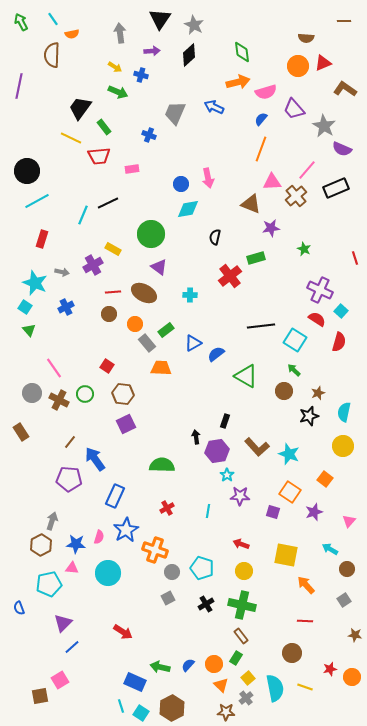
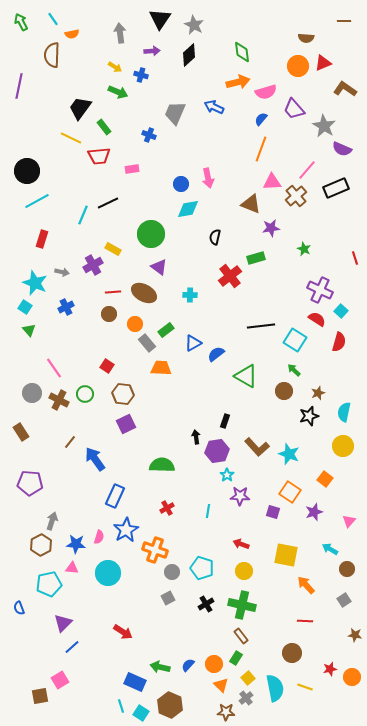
purple pentagon at (69, 479): moved 39 px left, 4 px down
brown hexagon at (172, 708): moved 2 px left, 3 px up; rotated 10 degrees counterclockwise
